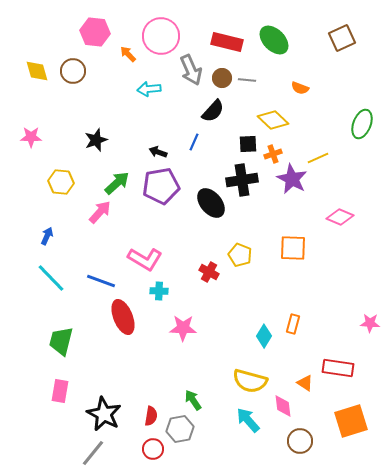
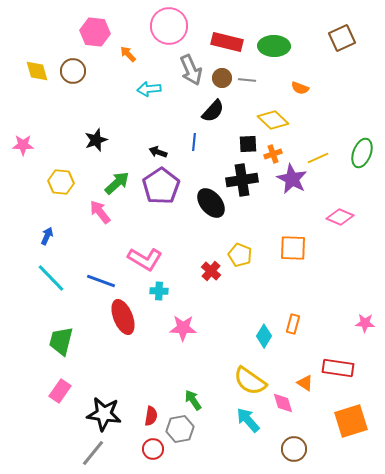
pink circle at (161, 36): moved 8 px right, 10 px up
green ellipse at (274, 40): moved 6 px down; rotated 44 degrees counterclockwise
green ellipse at (362, 124): moved 29 px down
pink star at (31, 137): moved 8 px left, 8 px down
blue line at (194, 142): rotated 18 degrees counterclockwise
purple pentagon at (161, 186): rotated 24 degrees counterclockwise
pink arrow at (100, 212): rotated 80 degrees counterclockwise
red cross at (209, 272): moved 2 px right, 1 px up; rotated 12 degrees clockwise
pink star at (370, 323): moved 5 px left
yellow semicircle at (250, 381): rotated 20 degrees clockwise
pink rectangle at (60, 391): rotated 25 degrees clockwise
pink diamond at (283, 406): moved 3 px up; rotated 10 degrees counterclockwise
black star at (104, 414): rotated 20 degrees counterclockwise
brown circle at (300, 441): moved 6 px left, 8 px down
